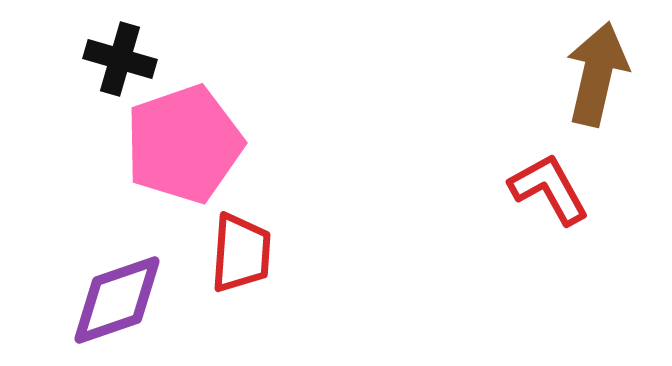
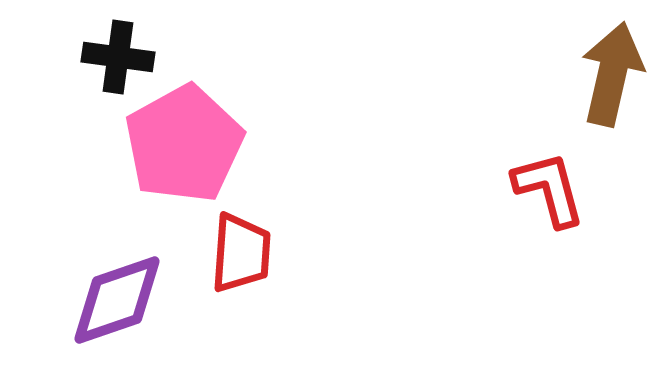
black cross: moved 2 px left, 2 px up; rotated 8 degrees counterclockwise
brown arrow: moved 15 px right
pink pentagon: rotated 10 degrees counterclockwise
red L-shape: rotated 14 degrees clockwise
